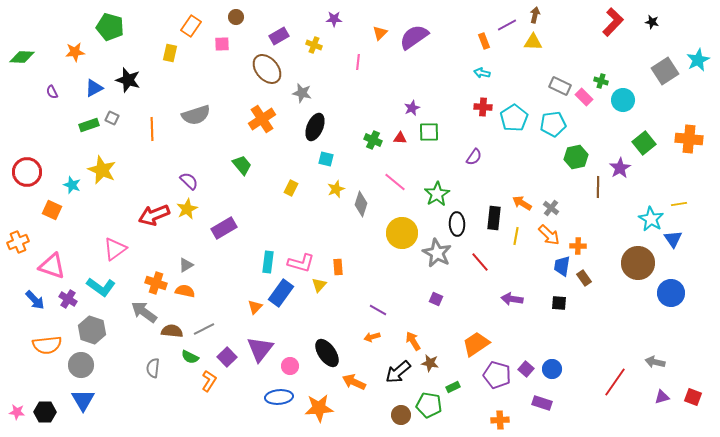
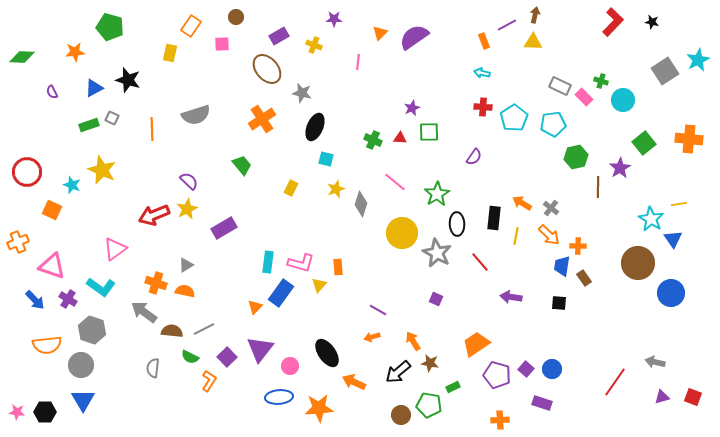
purple arrow at (512, 299): moved 1 px left, 2 px up
